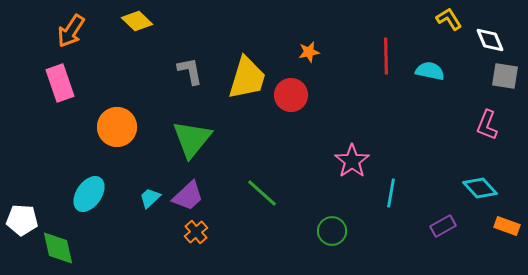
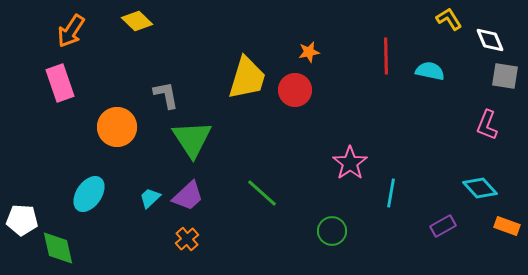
gray L-shape: moved 24 px left, 24 px down
red circle: moved 4 px right, 5 px up
green triangle: rotated 12 degrees counterclockwise
pink star: moved 2 px left, 2 px down
orange cross: moved 9 px left, 7 px down
